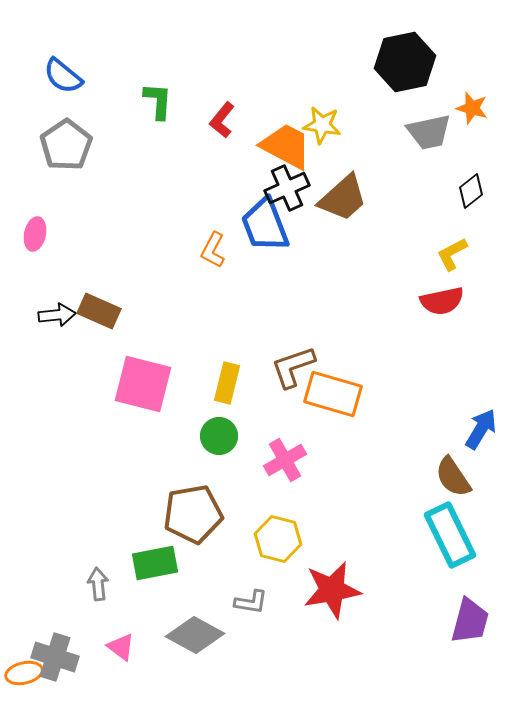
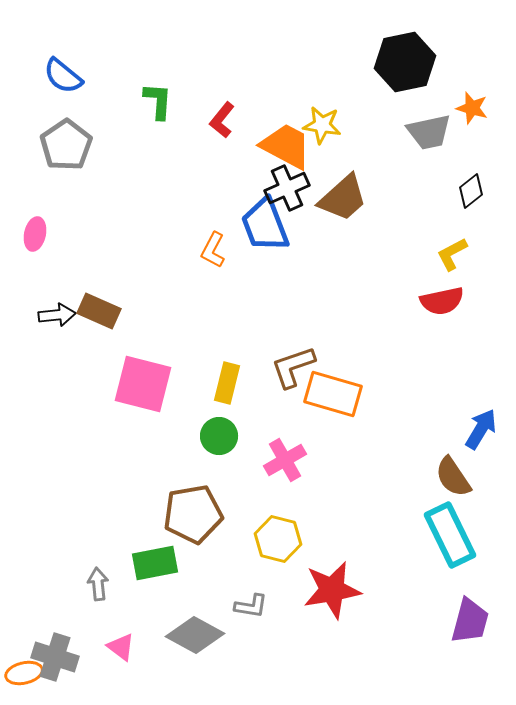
gray L-shape: moved 4 px down
